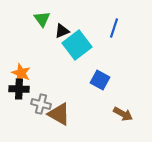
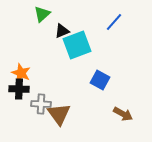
green triangle: moved 5 px up; rotated 24 degrees clockwise
blue line: moved 6 px up; rotated 24 degrees clockwise
cyan square: rotated 16 degrees clockwise
gray cross: rotated 12 degrees counterclockwise
brown triangle: rotated 25 degrees clockwise
